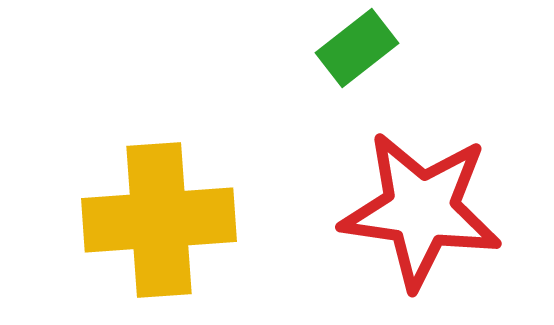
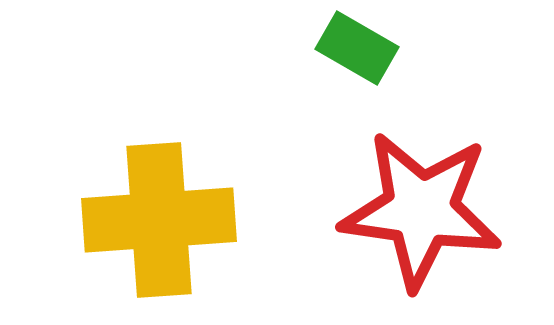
green rectangle: rotated 68 degrees clockwise
